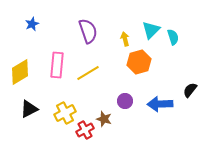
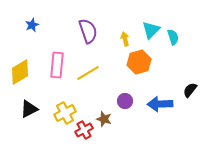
blue star: moved 1 px down
red cross: moved 1 px left
